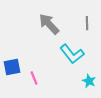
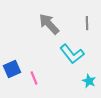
blue square: moved 2 px down; rotated 12 degrees counterclockwise
